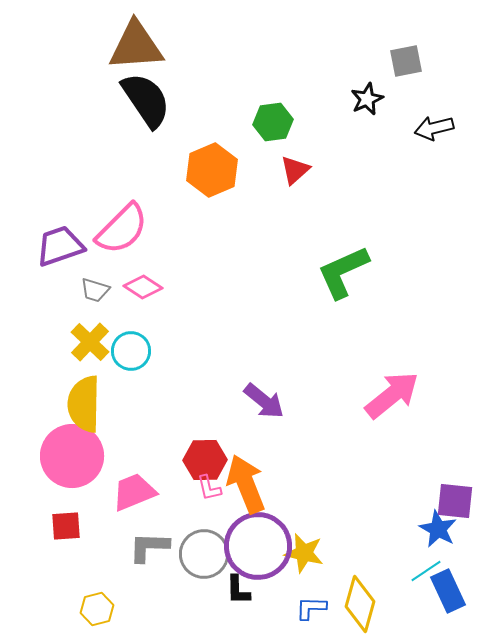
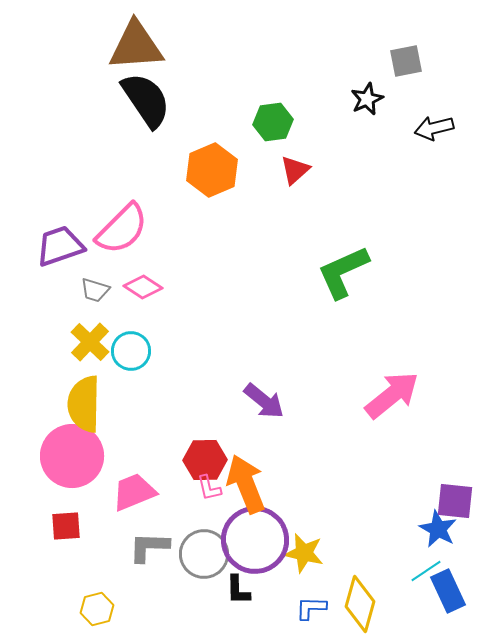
purple circle: moved 3 px left, 6 px up
